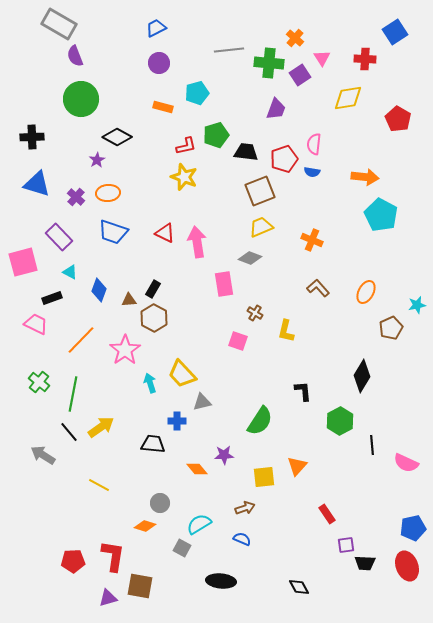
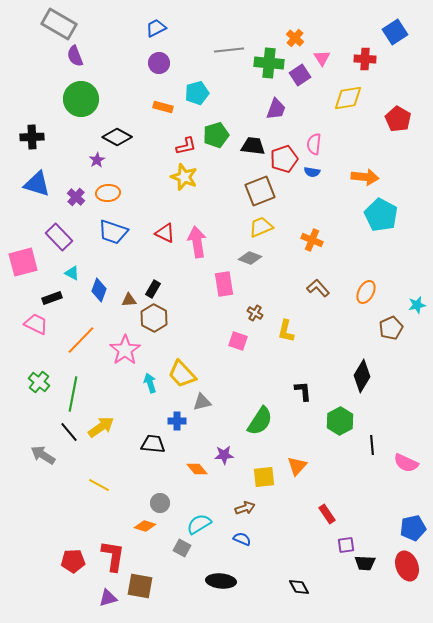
black trapezoid at (246, 152): moved 7 px right, 6 px up
cyan triangle at (70, 272): moved 2 px right, 1 px down
